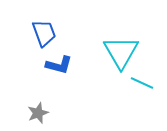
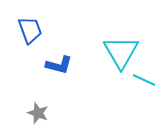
blue trapezoid: moved 14 px left, 3 px up
cyan line: moved 2 px right, 3 px up
gray star: rotated 30 degrees counterclockwise
